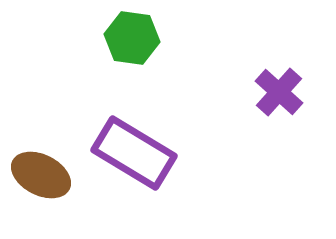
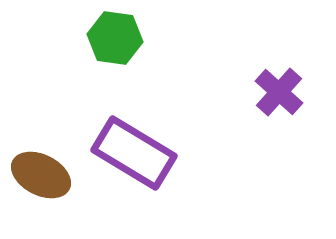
green hexagon: moved 17 px left
